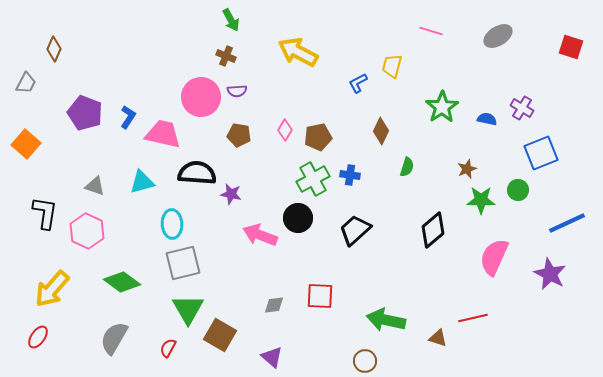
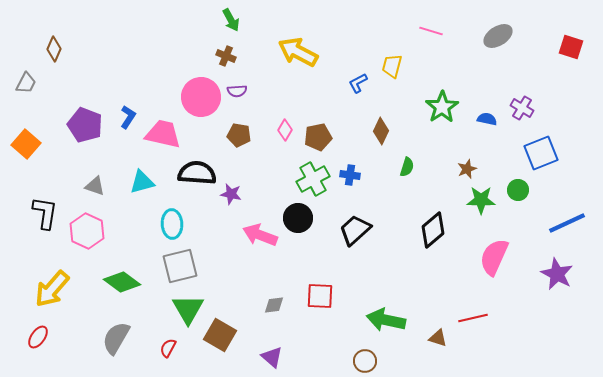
purple pentagon at (85, 113): moved 12 px down
gray square at (183, 263): moved 3 px left, 3 px down
purple star at (550, 274): moved 7 px right
gray semicircle at (114, 338): moved 2 px right
